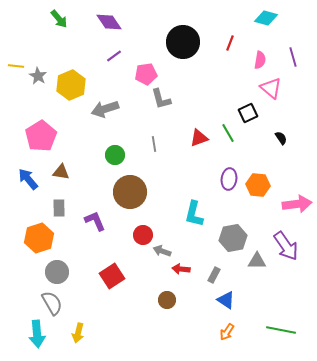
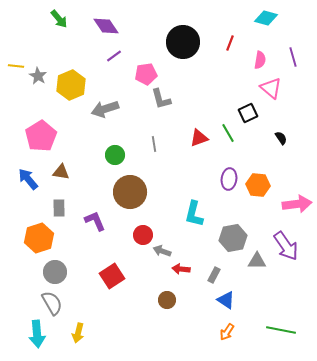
purple diamond at (109, 22): moved 3 px left, 4 px down
gray circle at (57, 272): moved 2 px left
